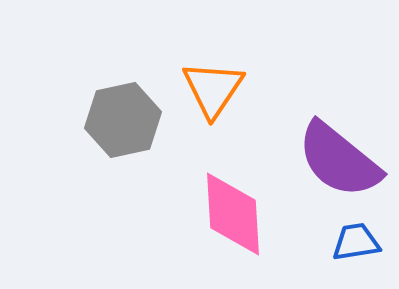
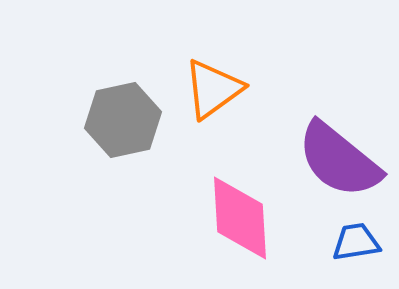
orange triangle: rotated 20 degrees clockwise
pink diamond: moved 7 px right, 4 px down
